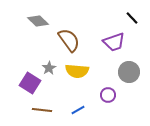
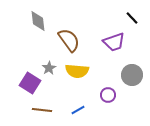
gray diamond: rotated 40 degrees clockwise
gray circle: moved 3 px right, 3 px down
